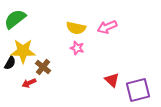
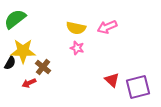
purple square: moved 3 px up
